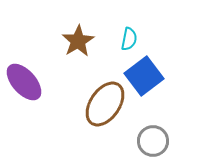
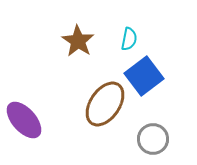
brown star: rotated 8 degrees counterclockwise
purple ellipse: moved 38 px down
gray circle: moved 2 px up
